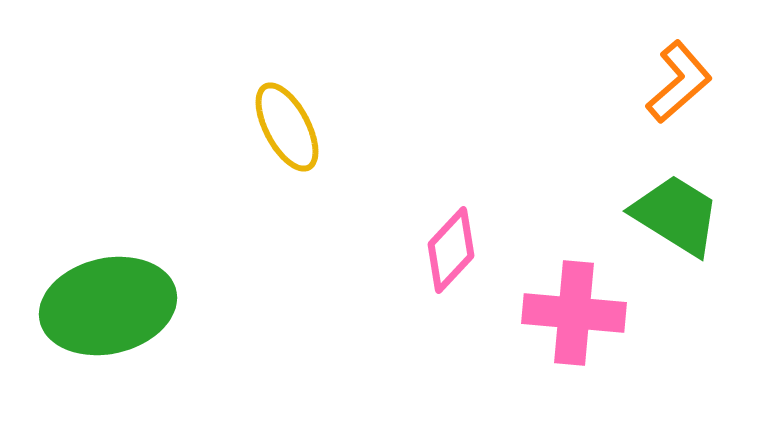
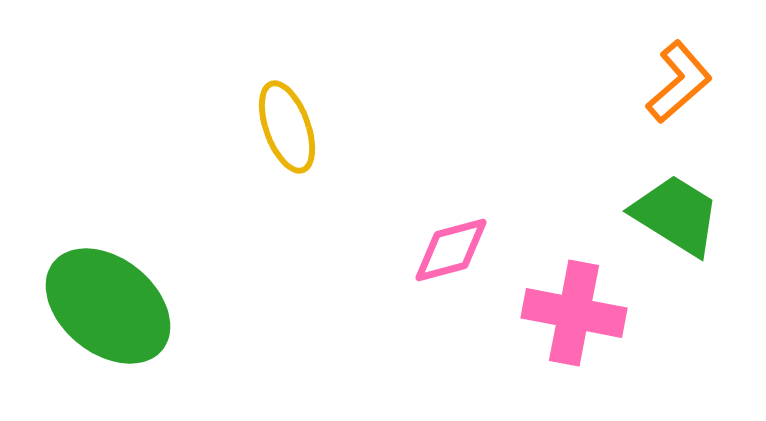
yellow ellipse: rotated 8 degrees clockwise
pink diamond: rotated 32 degrees clockwise
green ellipse: rotated 52 degrees clockwise
pink cross: rotated 6 degrees clockwise
